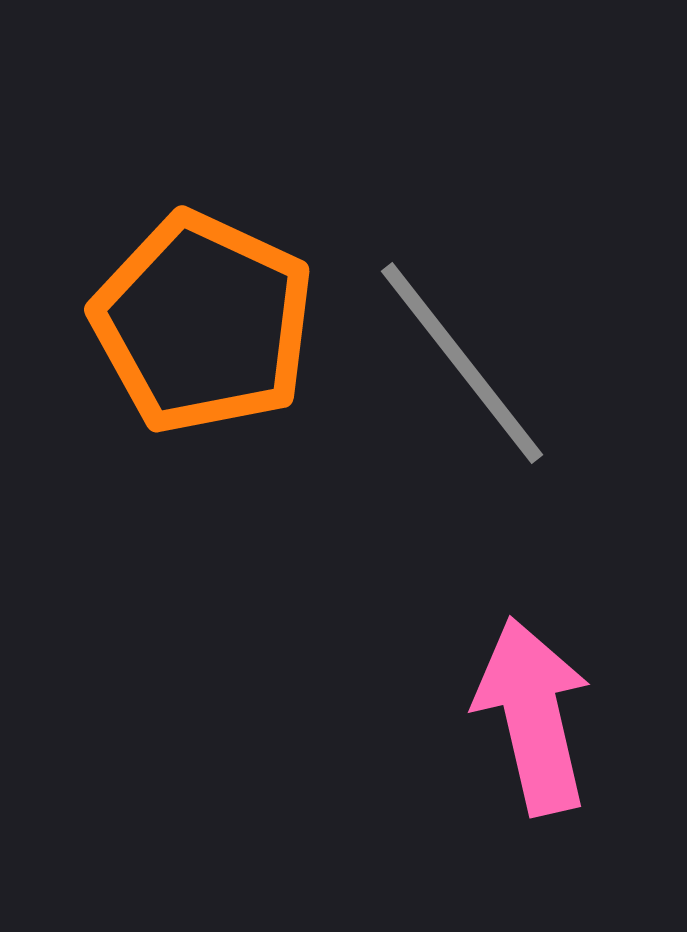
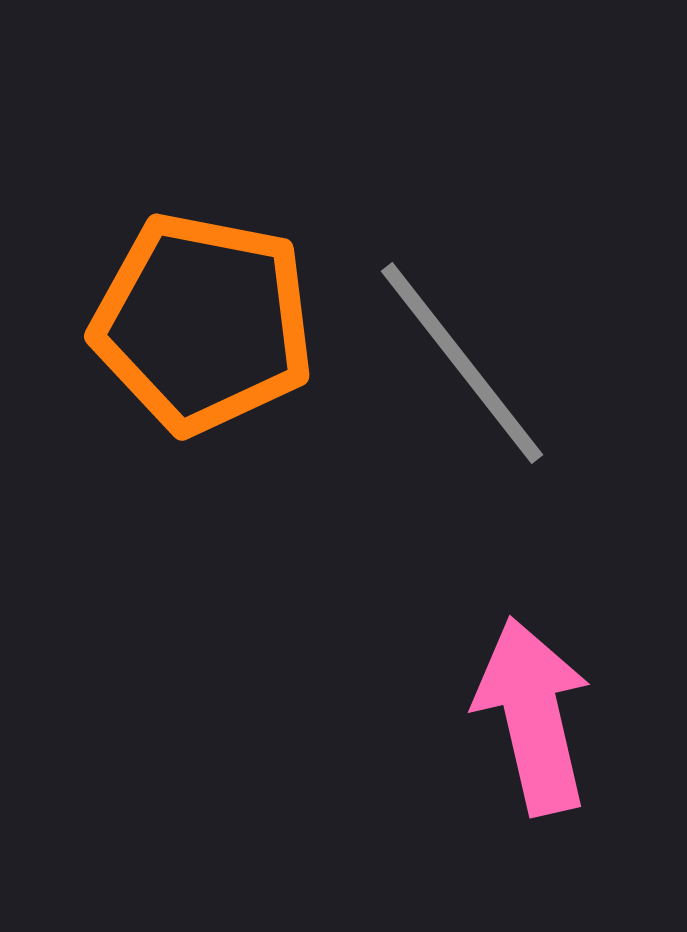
orange pentagon: rotated 14 degrees counterclockwise
